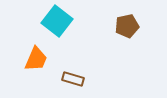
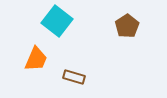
brown pentagon: rotated 20 degrees counterclockwise
brown rectangle: moved 1 px right, 2 px up
